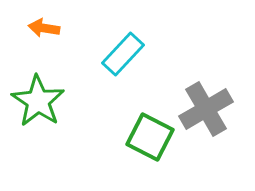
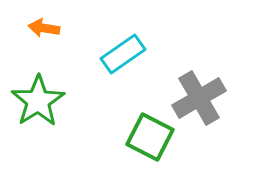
cyan rectangle: rotated 12 degrees clockwise
green star: rotated 6 degrees clockwise
gray cross: moved 7 px left, 11 px up
